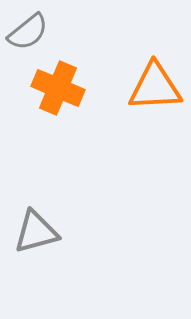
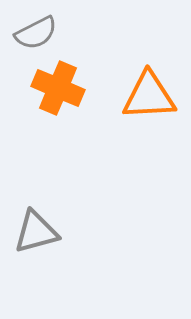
gray semicircle: moved 8 px right, 1 px down; rotated 12 degrees clockwise
orange triangle: moved 6 px left, 9 px down
